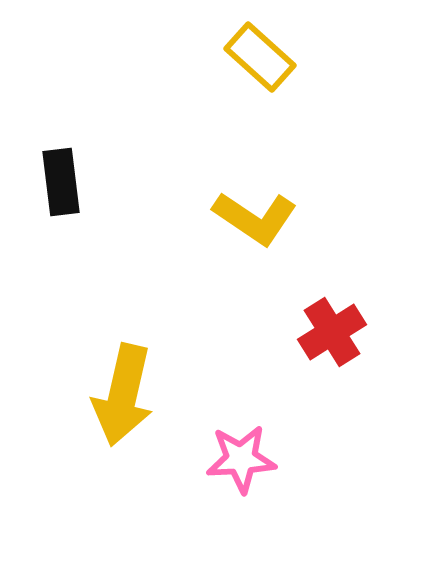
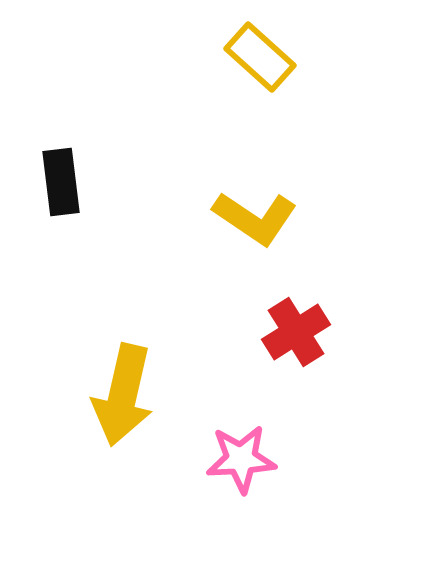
red cross: moved 36 px left
